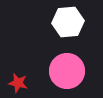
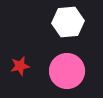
red star: moved 2 px right, 17 px up; rotated 24 degrees counterclockwise
